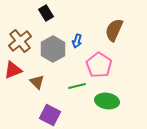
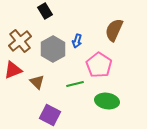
black rectangle: moved 1 px left, 2 px up
green line: moved 2 px left, 2 px up
